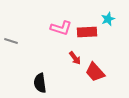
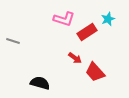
pink L-shape: moved 3 px right, 9 px up
red rectangle: rotated 30 degrees counterclockwise
gray line: moved 2 px right
red arrow: rotated 16 degrees counterclockwise
black semicircle: rotated 114 degrees clockwise
